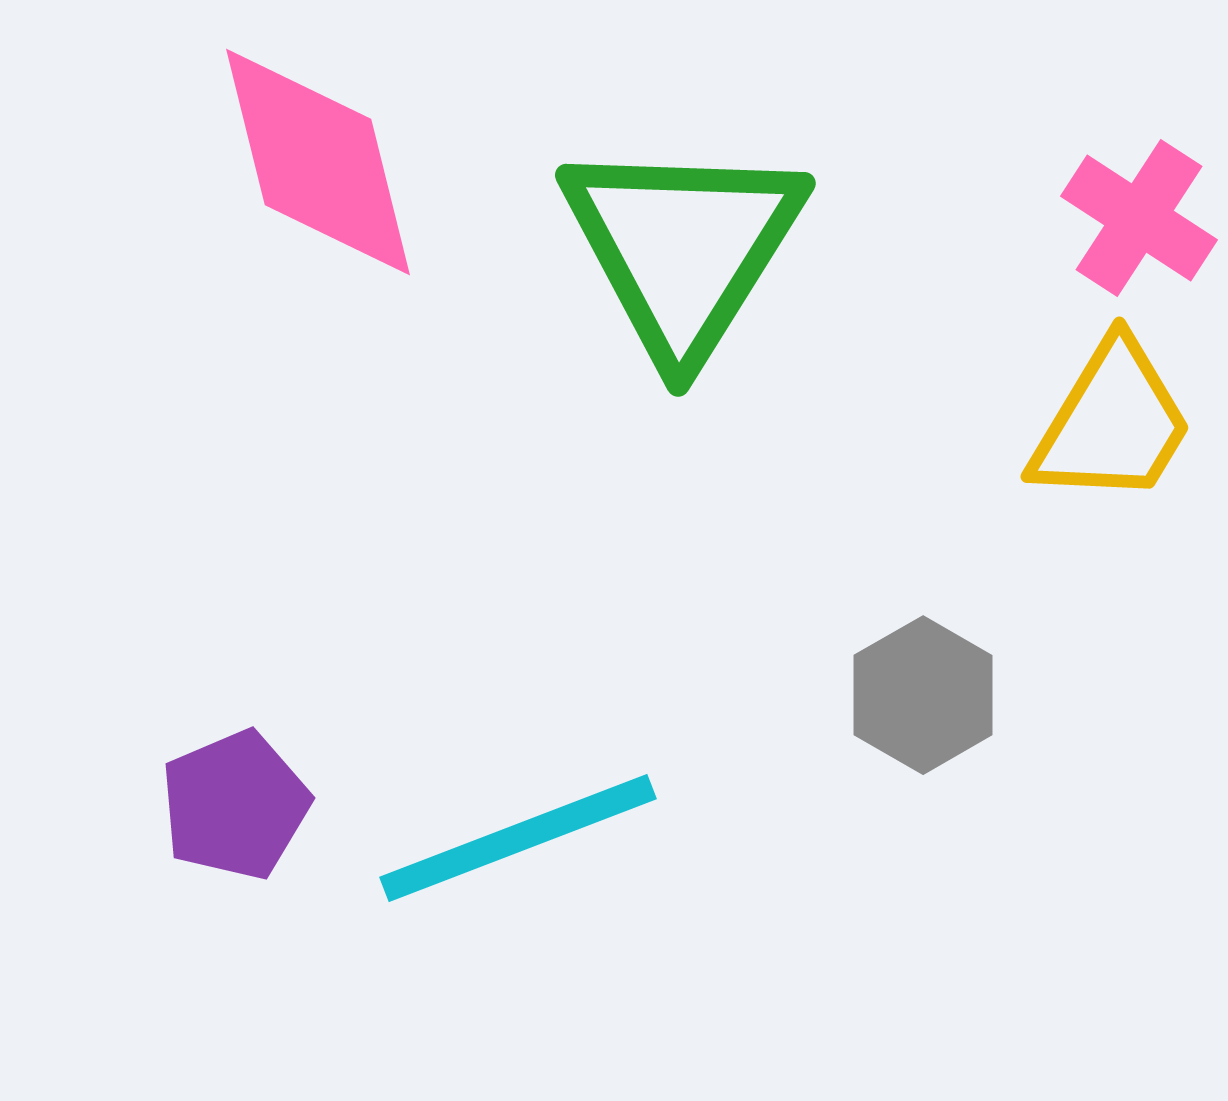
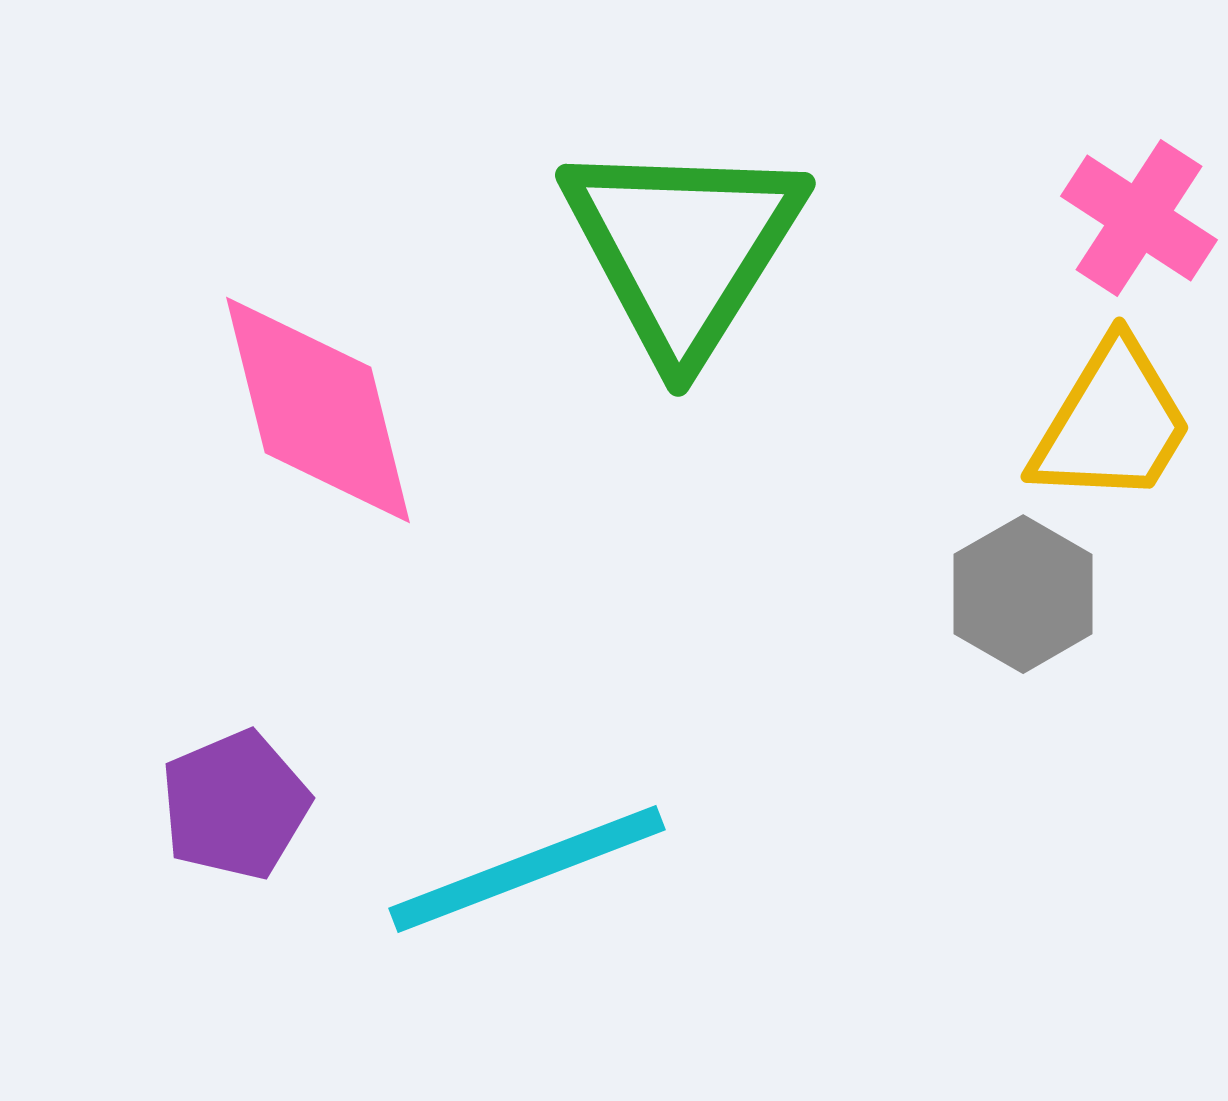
pink diamond: moved 248 px down
gray hexagon: moved 100 px right, 101 px up
cyan line: moved 9 px right, 31 px down
